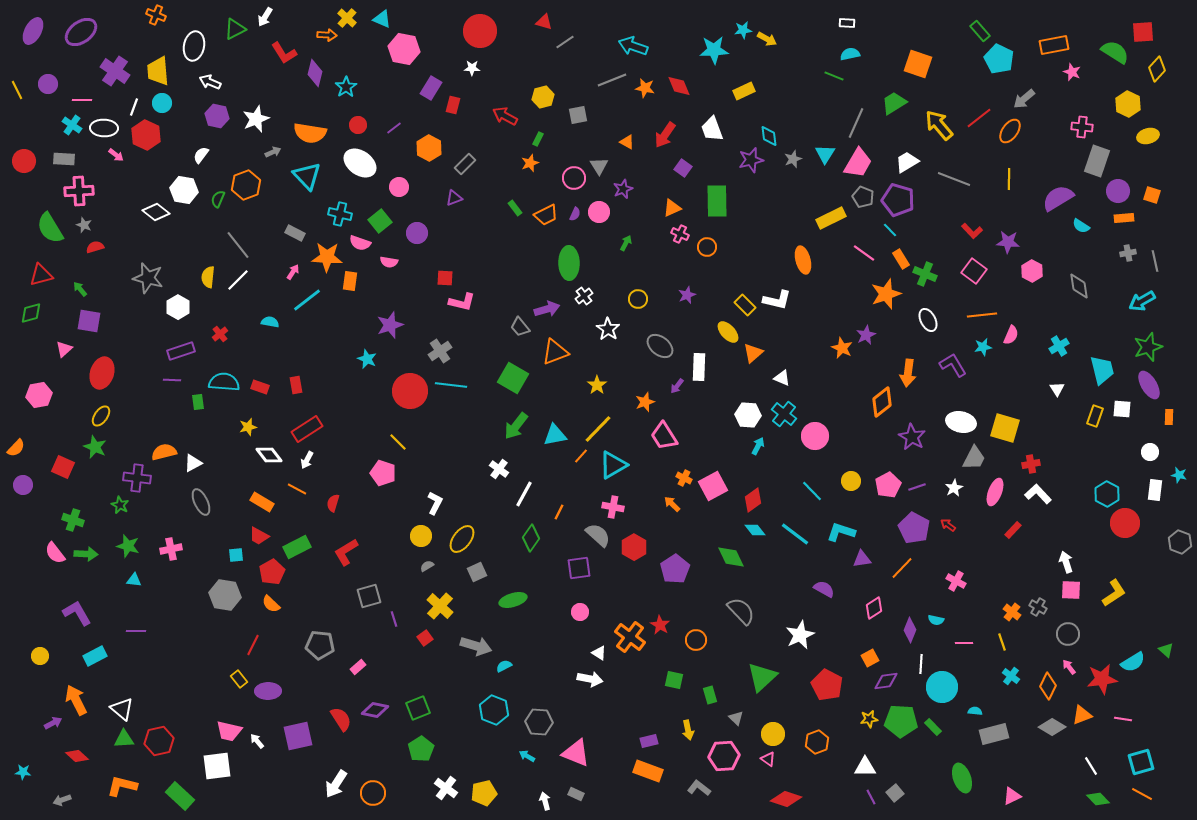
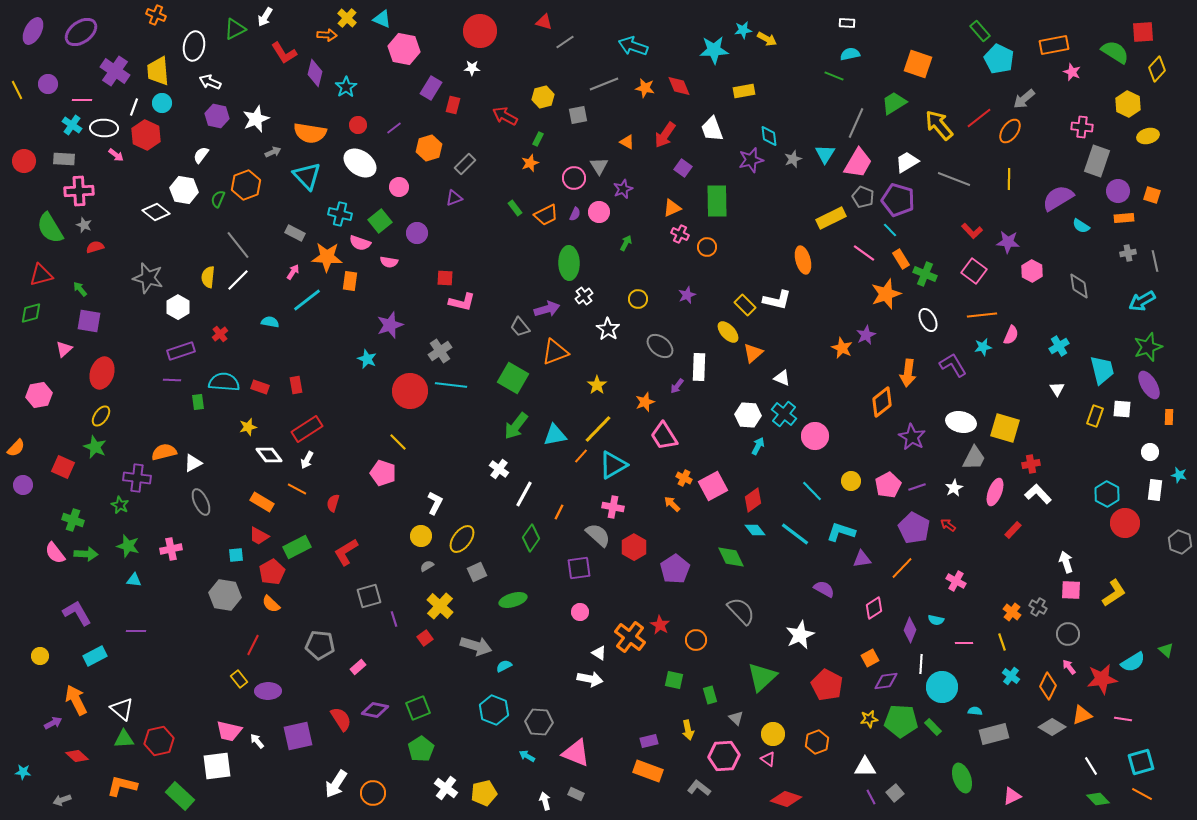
gray line at (612, 80): moved 8 px left, 4 px down
yellow rectangle at (744, 91): rotated 15 degrees clockwise
orange hexagon at (429, 148): rotated 15 degrees clockwise
